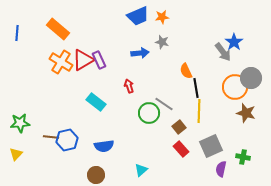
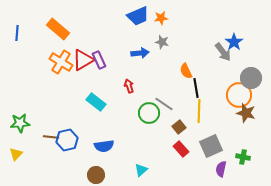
orange star: moved 1 px left, 1 px down
orange circle: moved 4 px right, 8 px down
